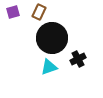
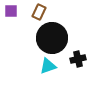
purple square: moved 2 px left, 1 px up; rotated 16 degrees clockwise
black cross: rotated 14 degrees clockwise
cyan triangle: moved 1 px left, 1 px up
